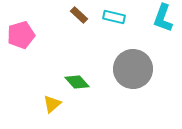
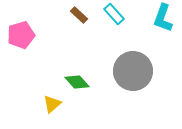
cyan rectangle: moved 3 px up; rotated 35 degrees clockwise
gray circle: moved 2 px down
